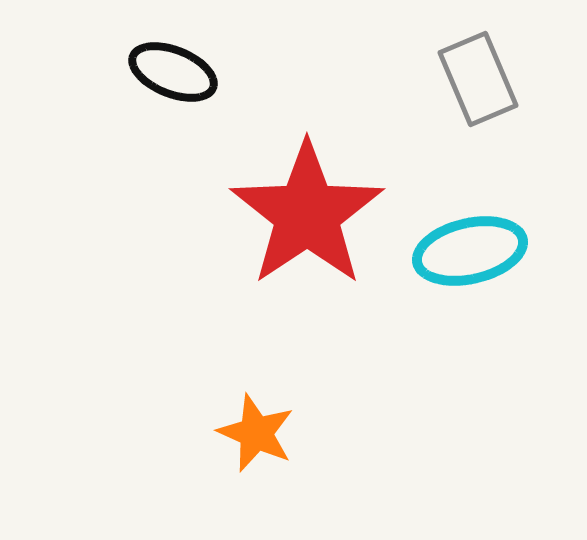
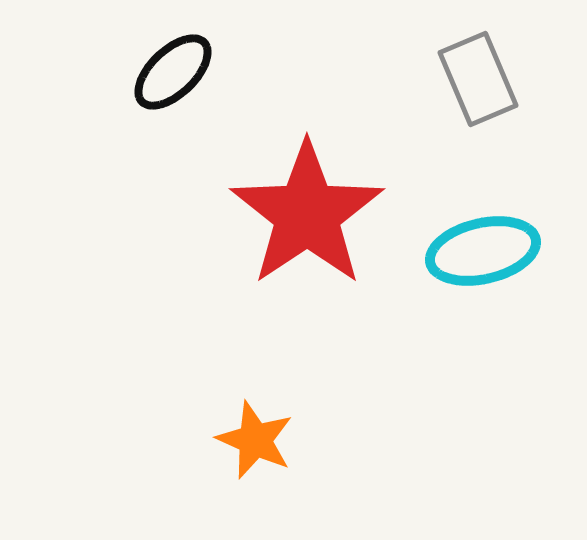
black ellipse: rotated 66 degrees counterclockwise
cyan ellipse: moved 13 px right
orange star: moved 1 px left, 7 px down
